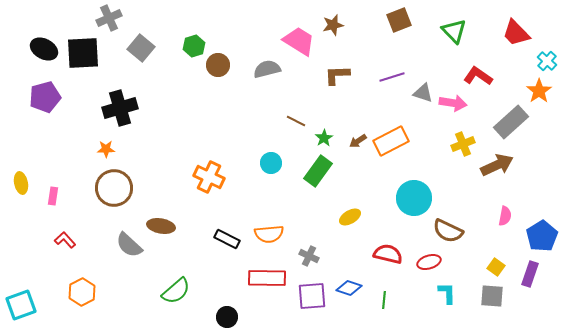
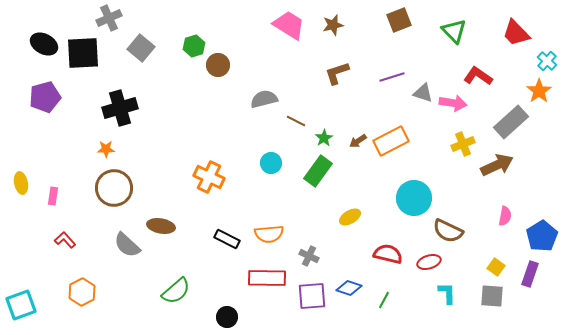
pink trapezoid at (299, 41): moved 10 px left, 16 px up
black ellipse at (44, 49): moved 5 px up
gray semicircle at (267, 69): moved 3 px left, 30 px down
brown L-shape at (337, 75): moved 2 px up; rotated 16 degrees counterclockwise
gray semicircle at (129, 245): moved 2 px left
green line at (384, 300): rotated 24 degrees clockwise
